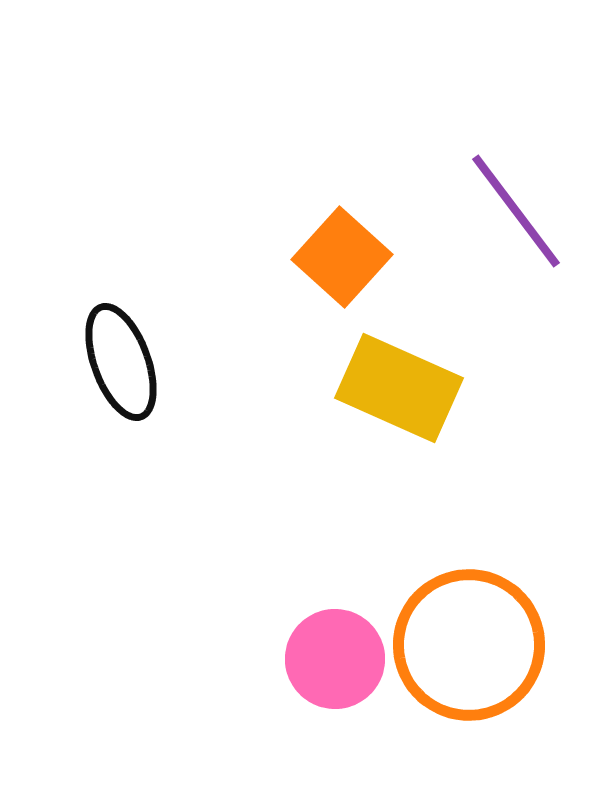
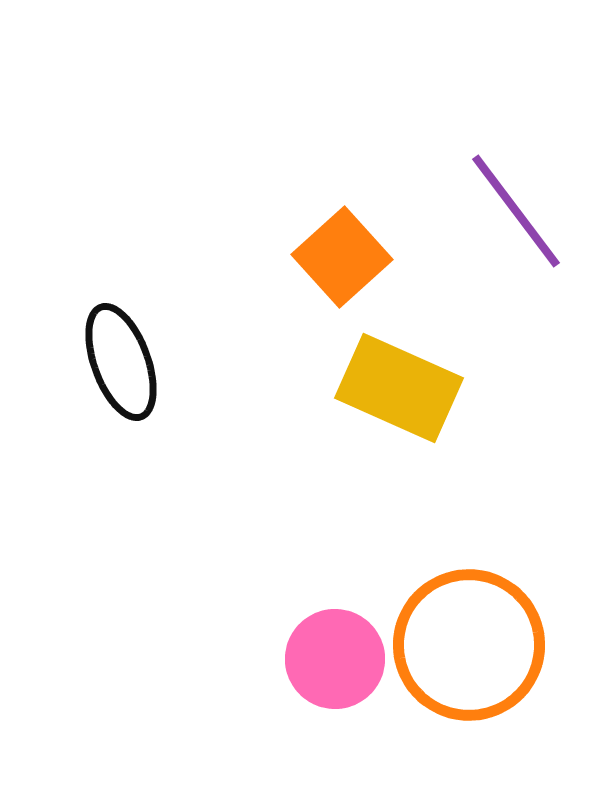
orange square: rotated 6 degrees clockwise
